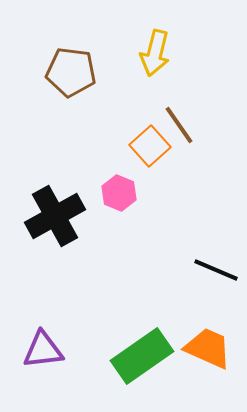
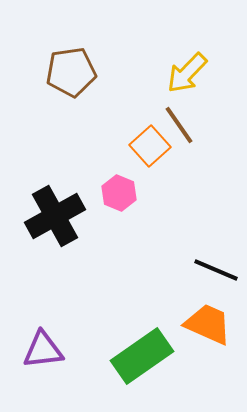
yellow arrow: moved 32 px right, 20 px down; rotated 30 degrees clockwise
brown pentagon: rotated 15 degrees counterclockwise
orange trapezoid: moved 24 px up
